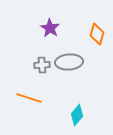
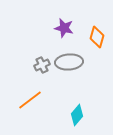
purple star: moved 14 px right; rotated 18 degrees counterclockwise
orange diamond: moved 3 px down
gray cross: rotated 21 degrees counterclockwise
orange line: moved 1 px right, 2 px down; rotated 55 degrees counterclockwise
